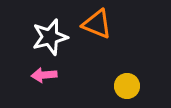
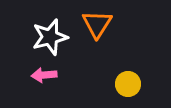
orange triangle: rotated 40 degrees clockwise
yellow circle: moved 1 px right, 2 px up
